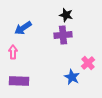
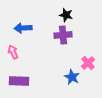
blue arrow: rotated 30 degrees clockwise
pink arrow: rotated 24 degrees counterclockwise
